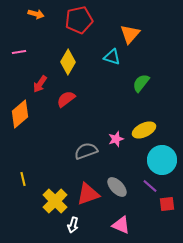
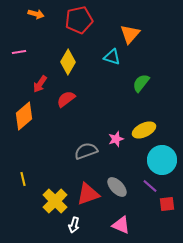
orange diamond: moved 4 px right, 2 px down
white arrow: moved 1 px right
